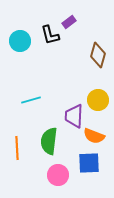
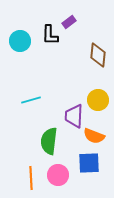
black L-shape: rotated 15 degrees clockwise
brown diamond: rotated 10 degrees counterclockwise
orange line: moved 14 px right, 30 px down
